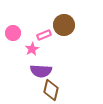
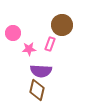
brown circle: moved 2 px left
pink rectangle: moved 6 px right, 9 px down; rotated 48 degrees counterclockwise
pink star: moved 3 px left; rotated 24 degrees clockwise
brown diamond: moved 14 px left
